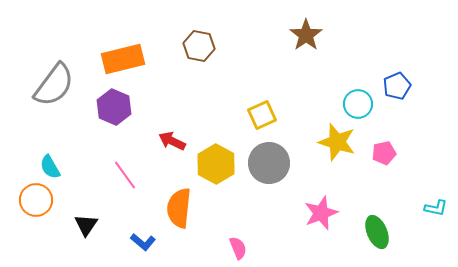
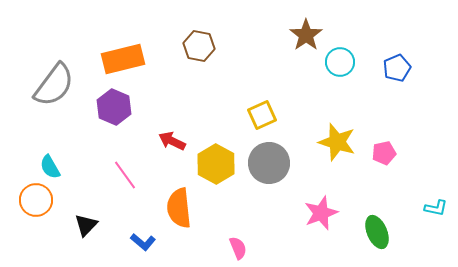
blue pentagon: moved 18 px up
cyan circle: moved 18 px left, 42 px up
orange semicircle: rotated 12 degrees counterclockwise
black triangle: rotated 10 degrees clockwise
